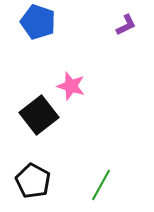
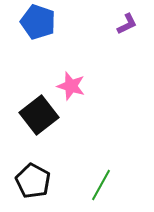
purple L-shape: moved 1 px right, 1 px up
